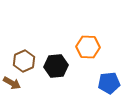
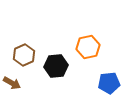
orange hexagon: rotated 15 degrees counterclockwise
brown hexagon: moved 6 px up
